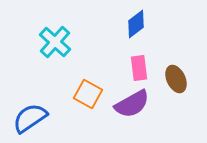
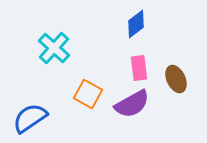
cyan cross: moved 1 px left, 6 px down
